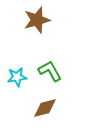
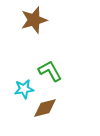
brown star: moved 3 px left
cyan star: moved 7 px right, 12 px down
